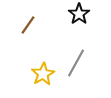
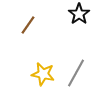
gray line: moved 10 px down
yellow star: rotated 30 degrees counterclockwise
